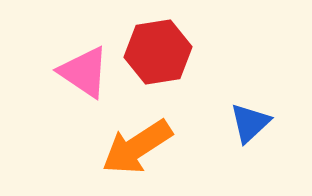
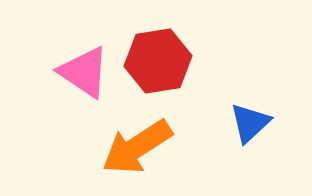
red hexagon: moved 9 px down
